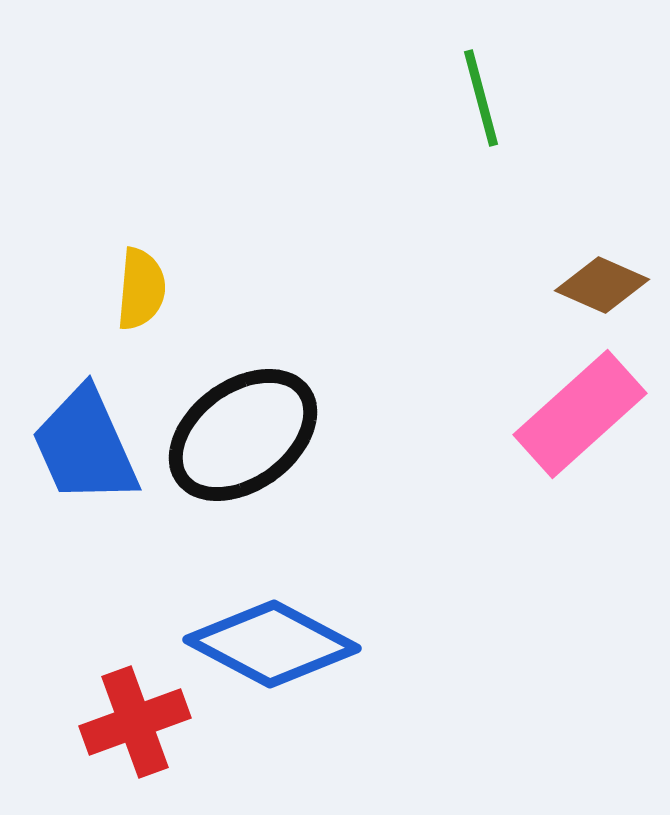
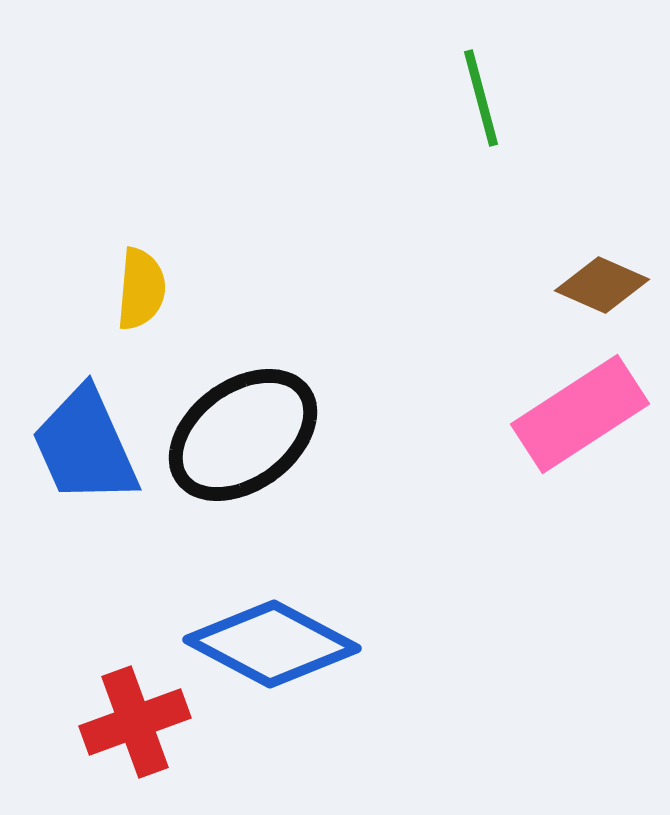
pink rectangle: rotated 9 degrees clockwise
